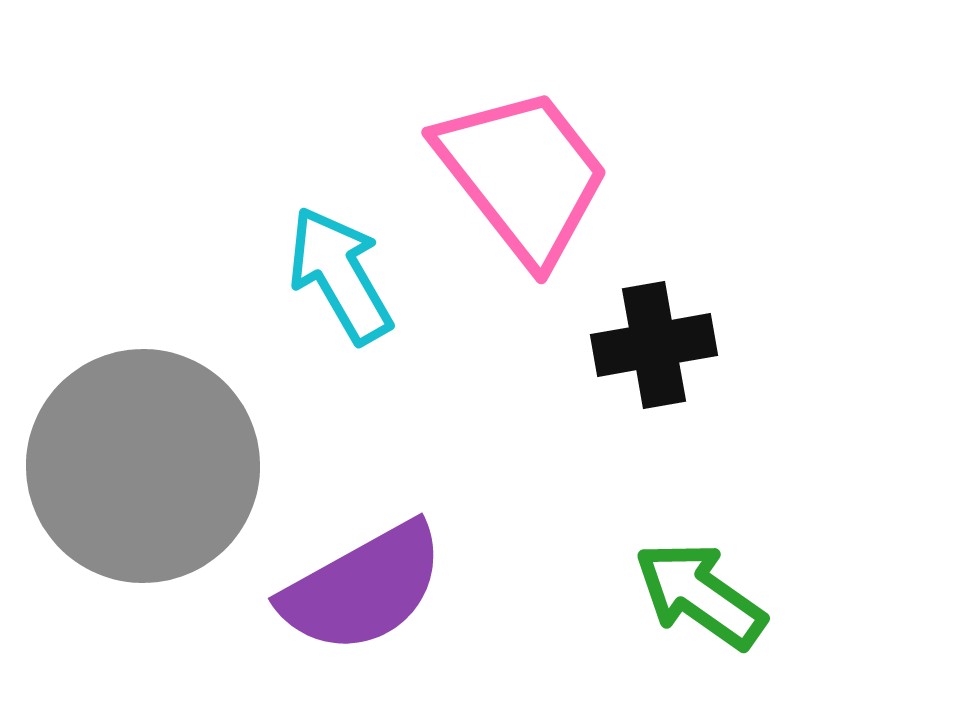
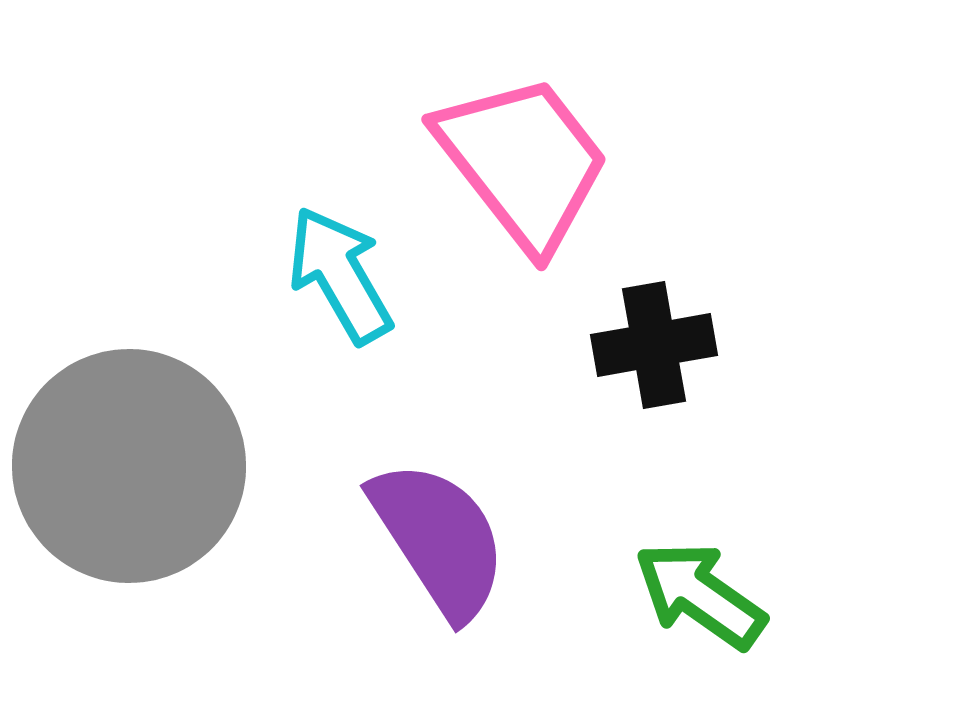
pink trapezoid: moved 13 px up
gray circle: moved 14 px left
purple semicircle: moved 76 px right, 49 px up; rotated 94 degrees counterclockwise
